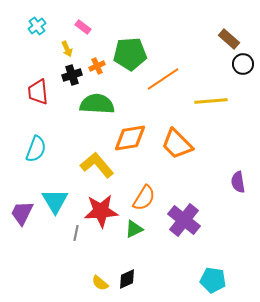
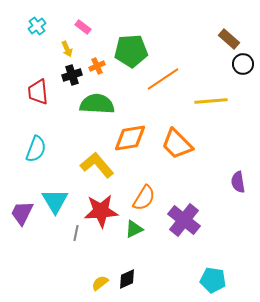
green pentagon: moved 1 px right, 3 px up
yellow semicircle: rotated 102 degrees clockwise
